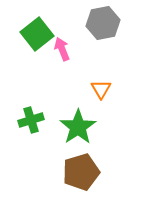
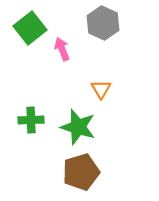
gray hexagon: rotated 24 degrees counterclockwise
green square: moved 7 px left, 6 px up
green cross: rotated 15 degrees clockwise
green star: rotated 21 degrees counterclockwise
